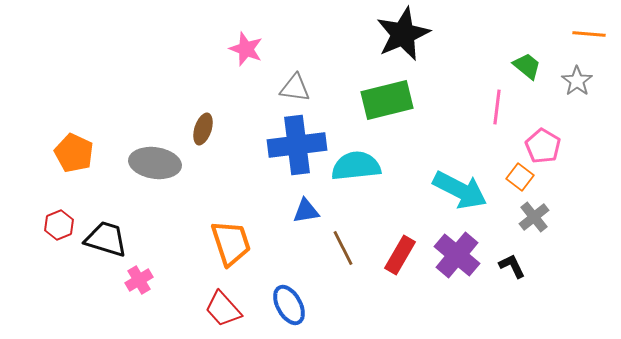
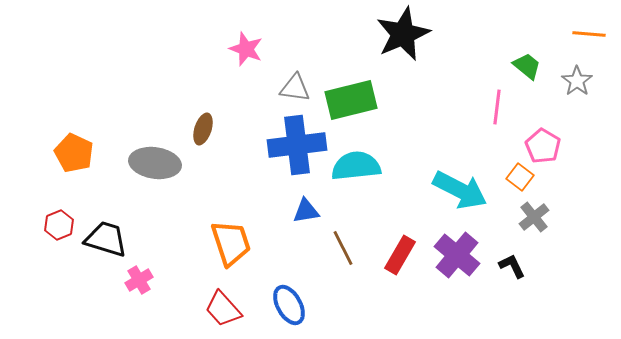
green rectangle: moved 36 px left
